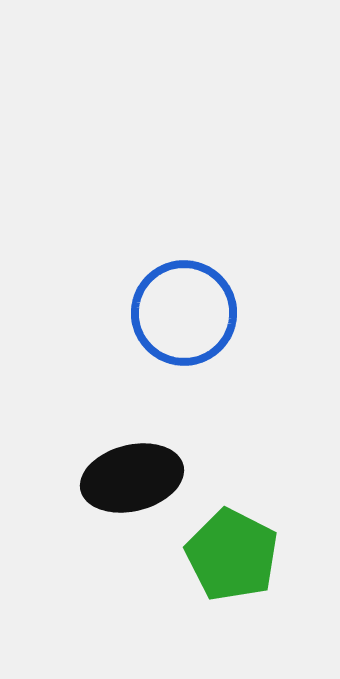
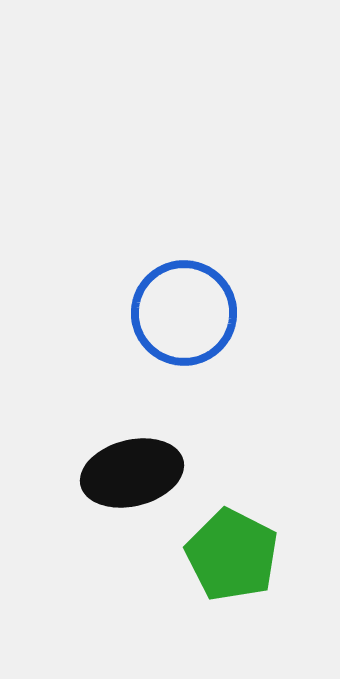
black ellipse: moved 5 px up
